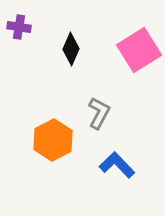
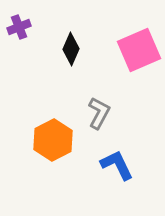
purple cross: rotated 30 degrees counterclockwise
pink square: rotated 9 degrees clockwise
blue L-shape: rotated 18 degrees clockwise
